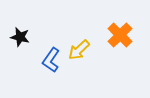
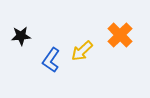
black star: moved 1 px right, 1 px up; rotated 18 degrees counterclockwise
yellow arrow: moved 3 px right, 1 px down
